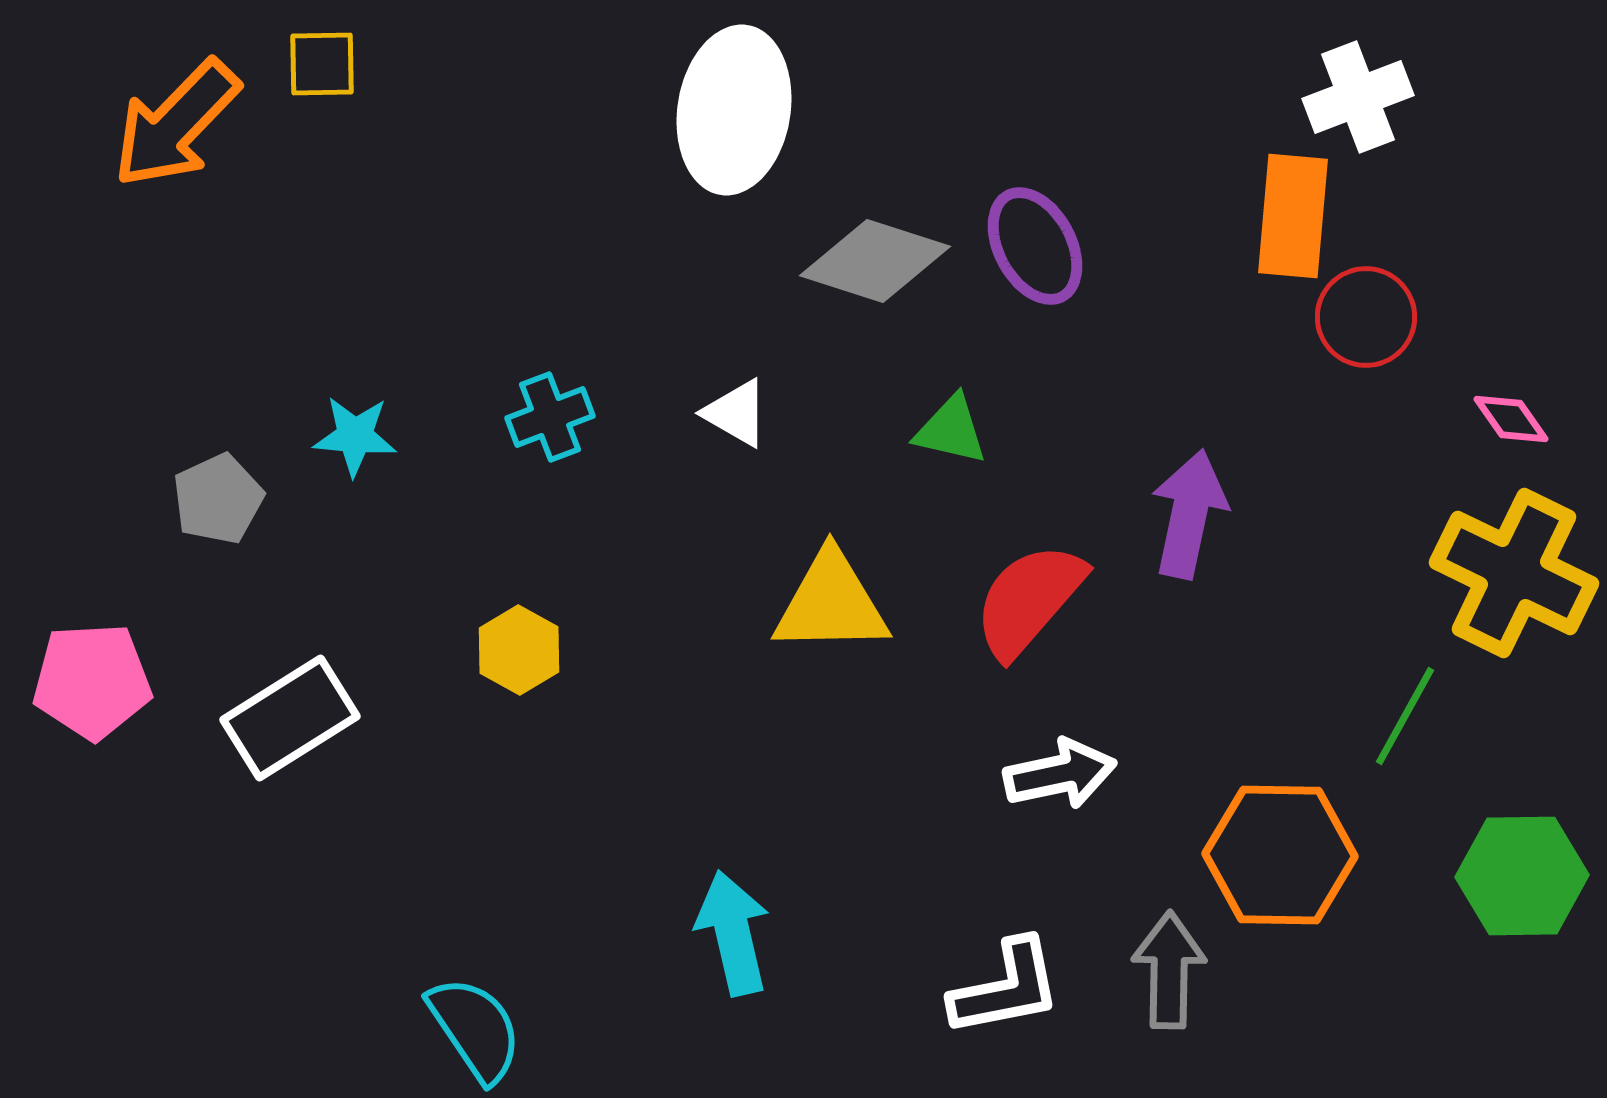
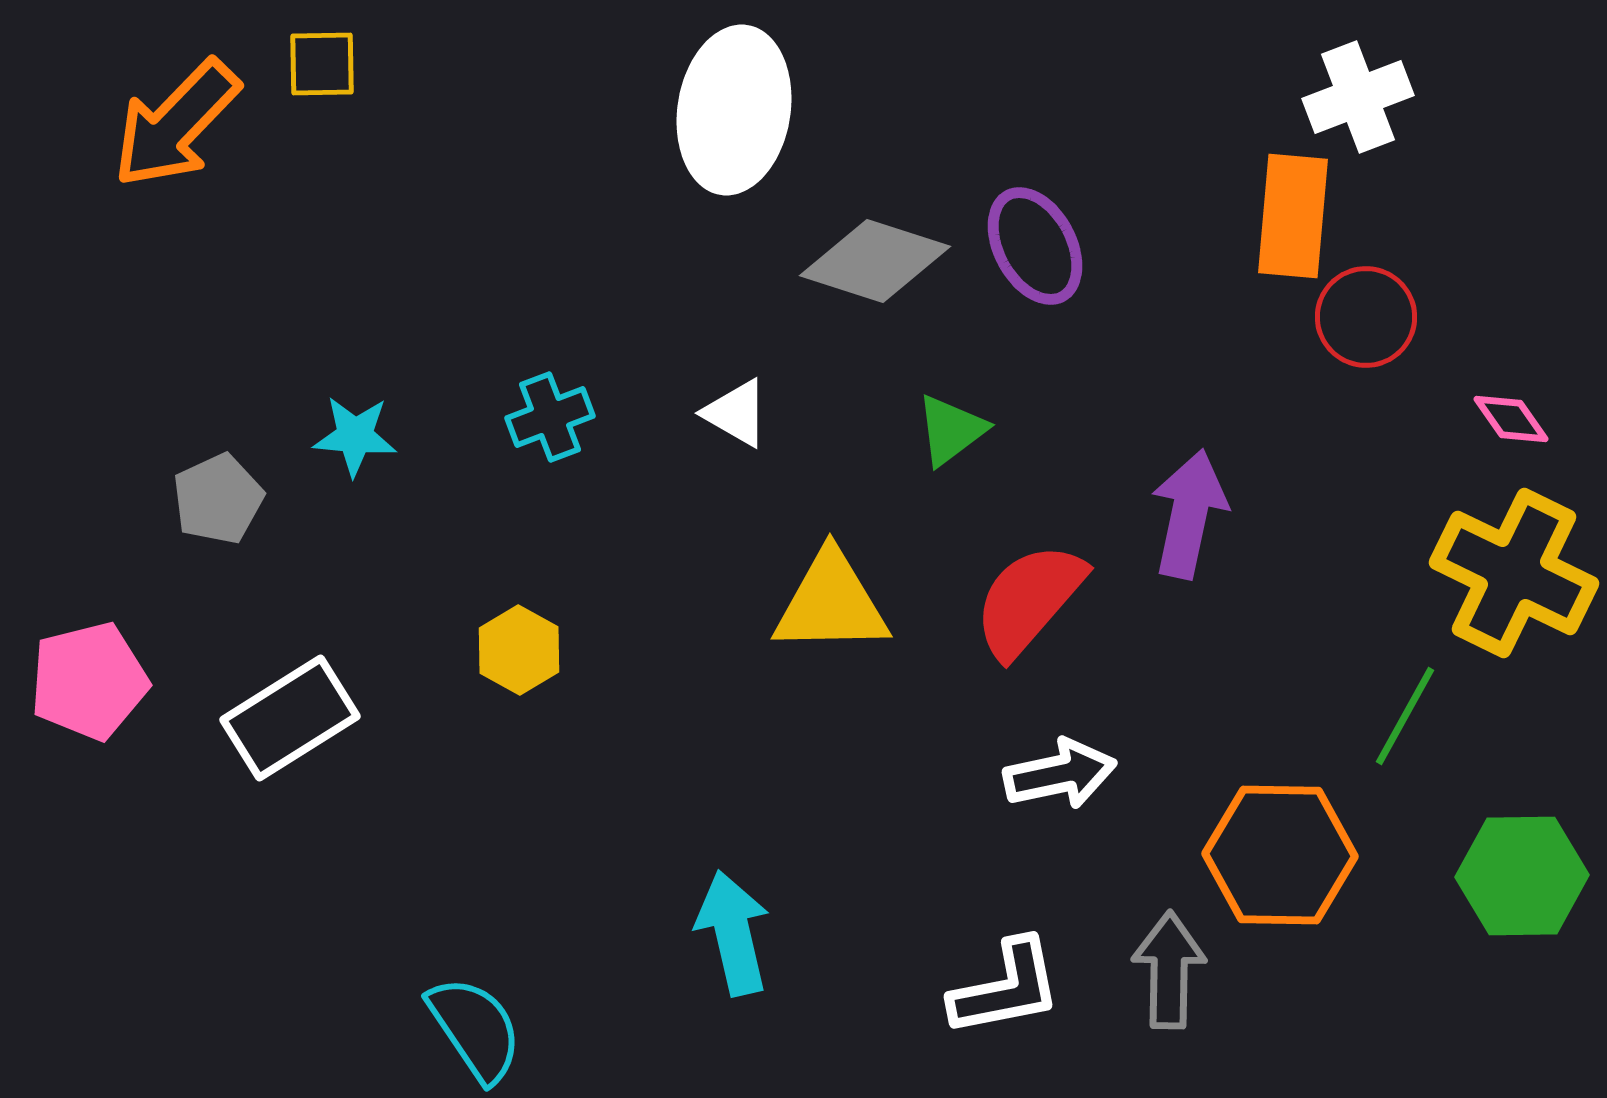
green triangle: rotated 50 degrees counterclockwise
pink pentagon: moved 3 px left; rotated 11 degrees counterclockwise
